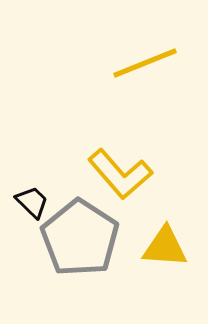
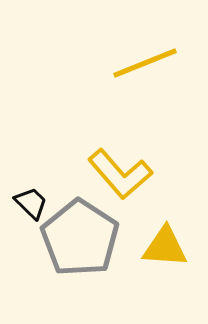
black trapezoid: moved 1 px left, 1 px down
